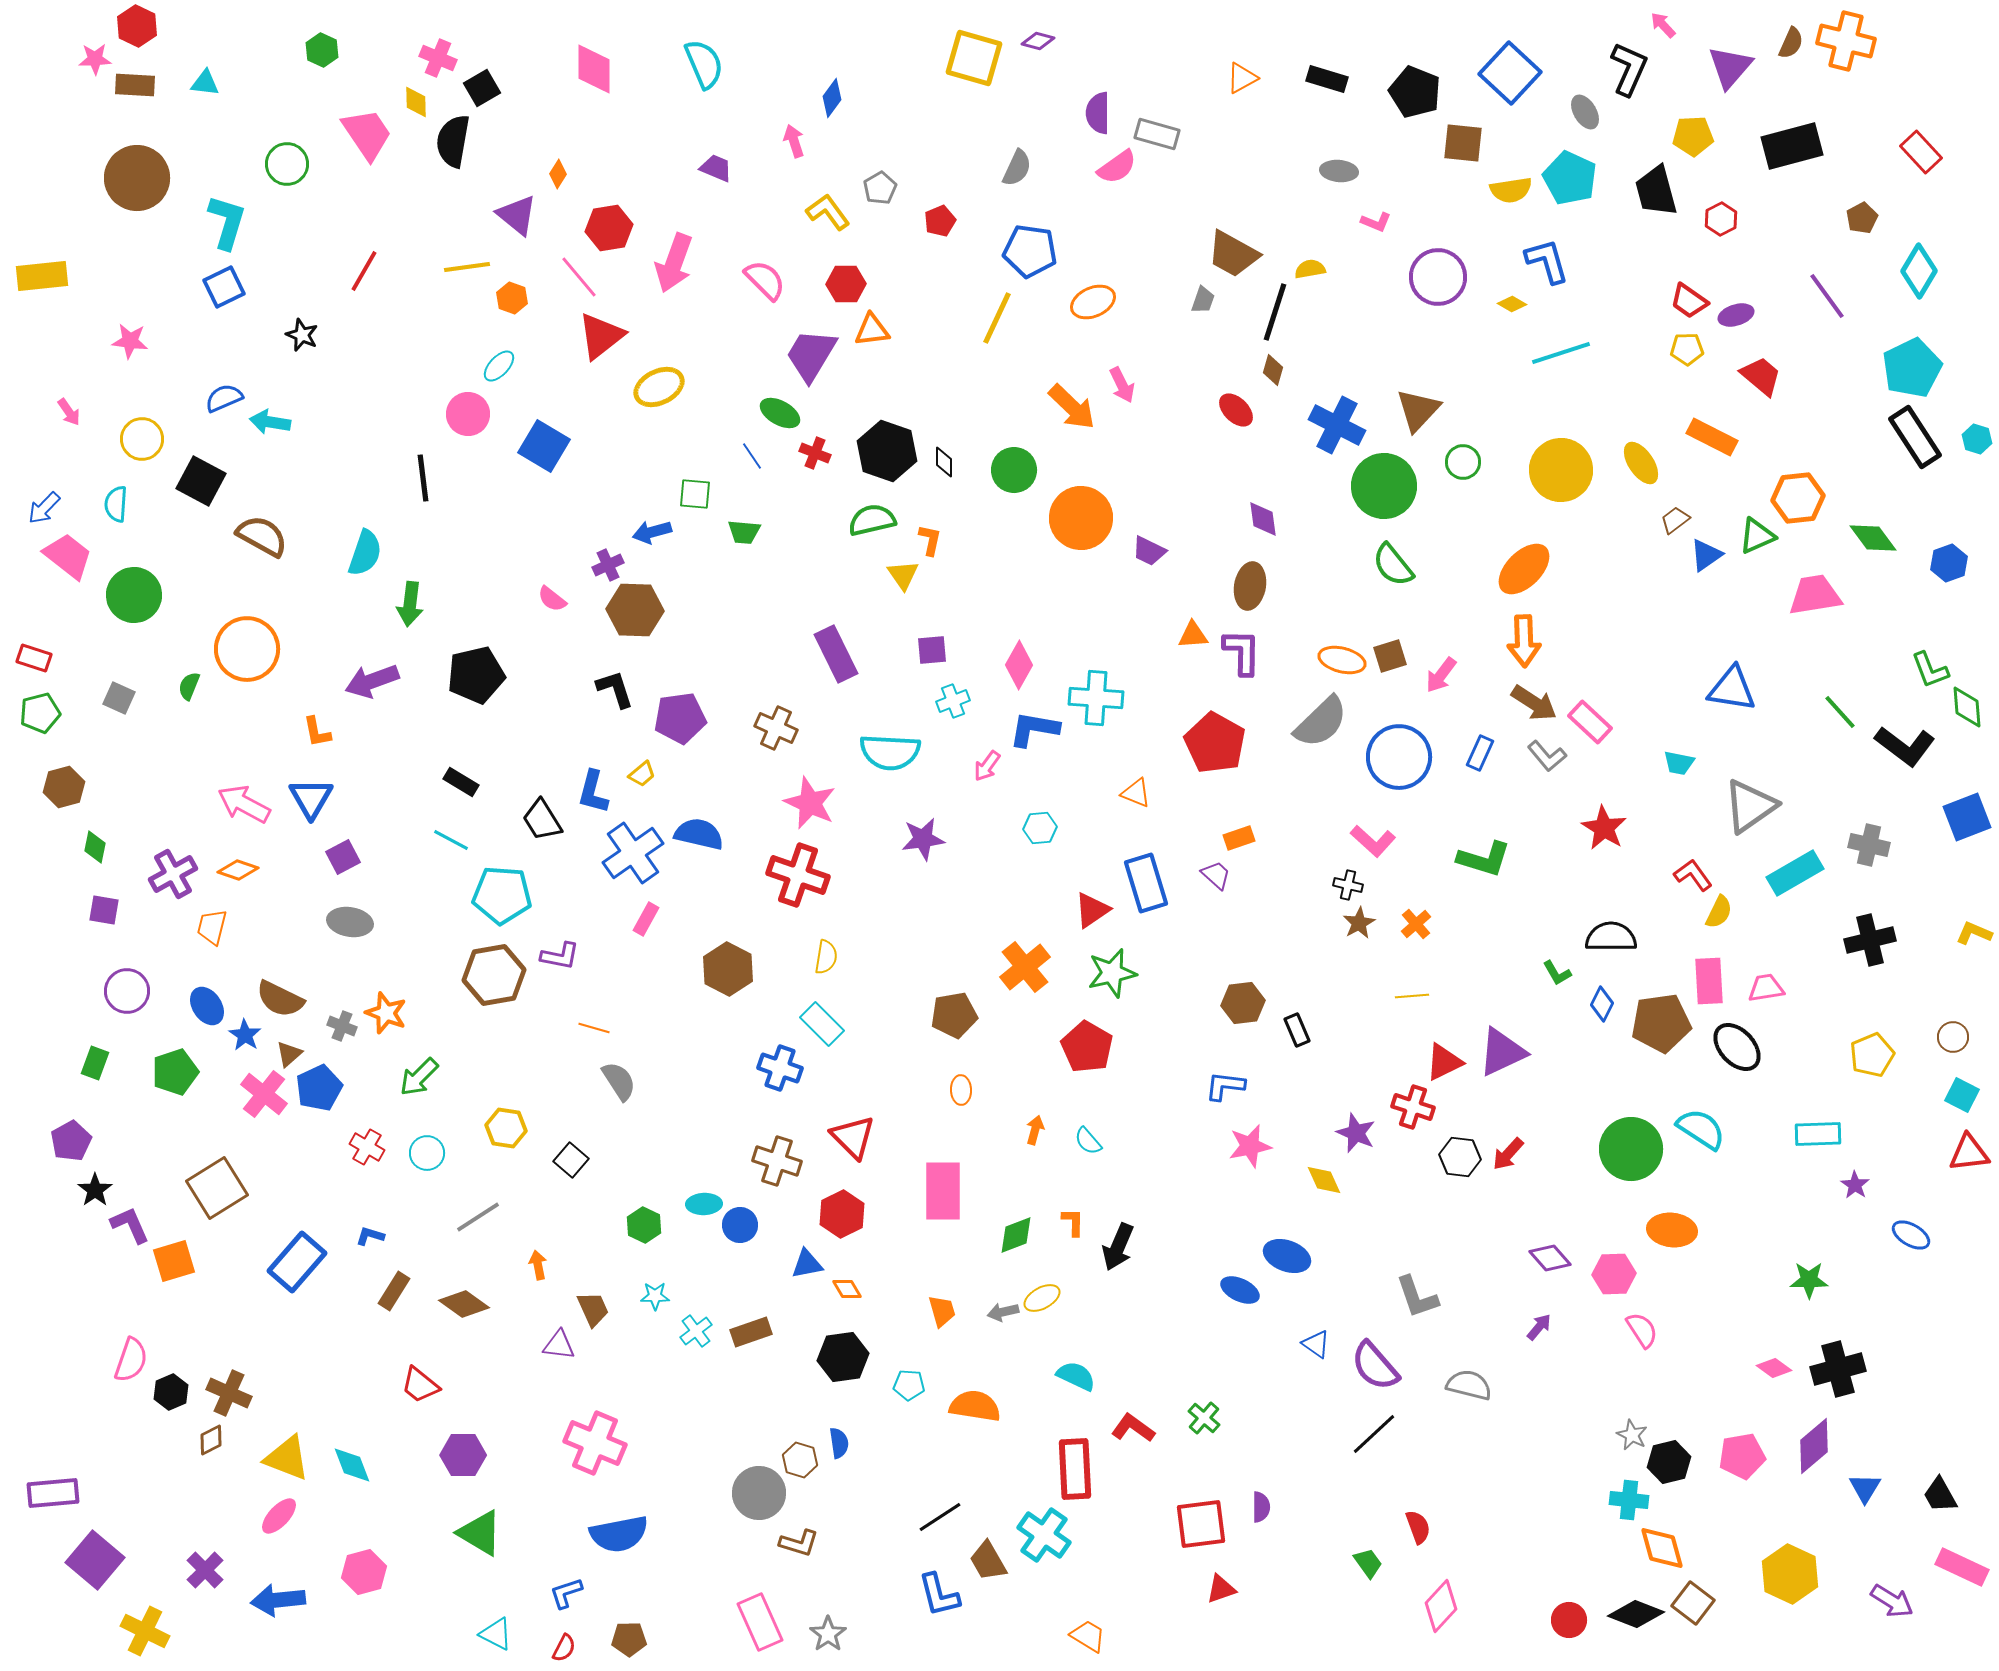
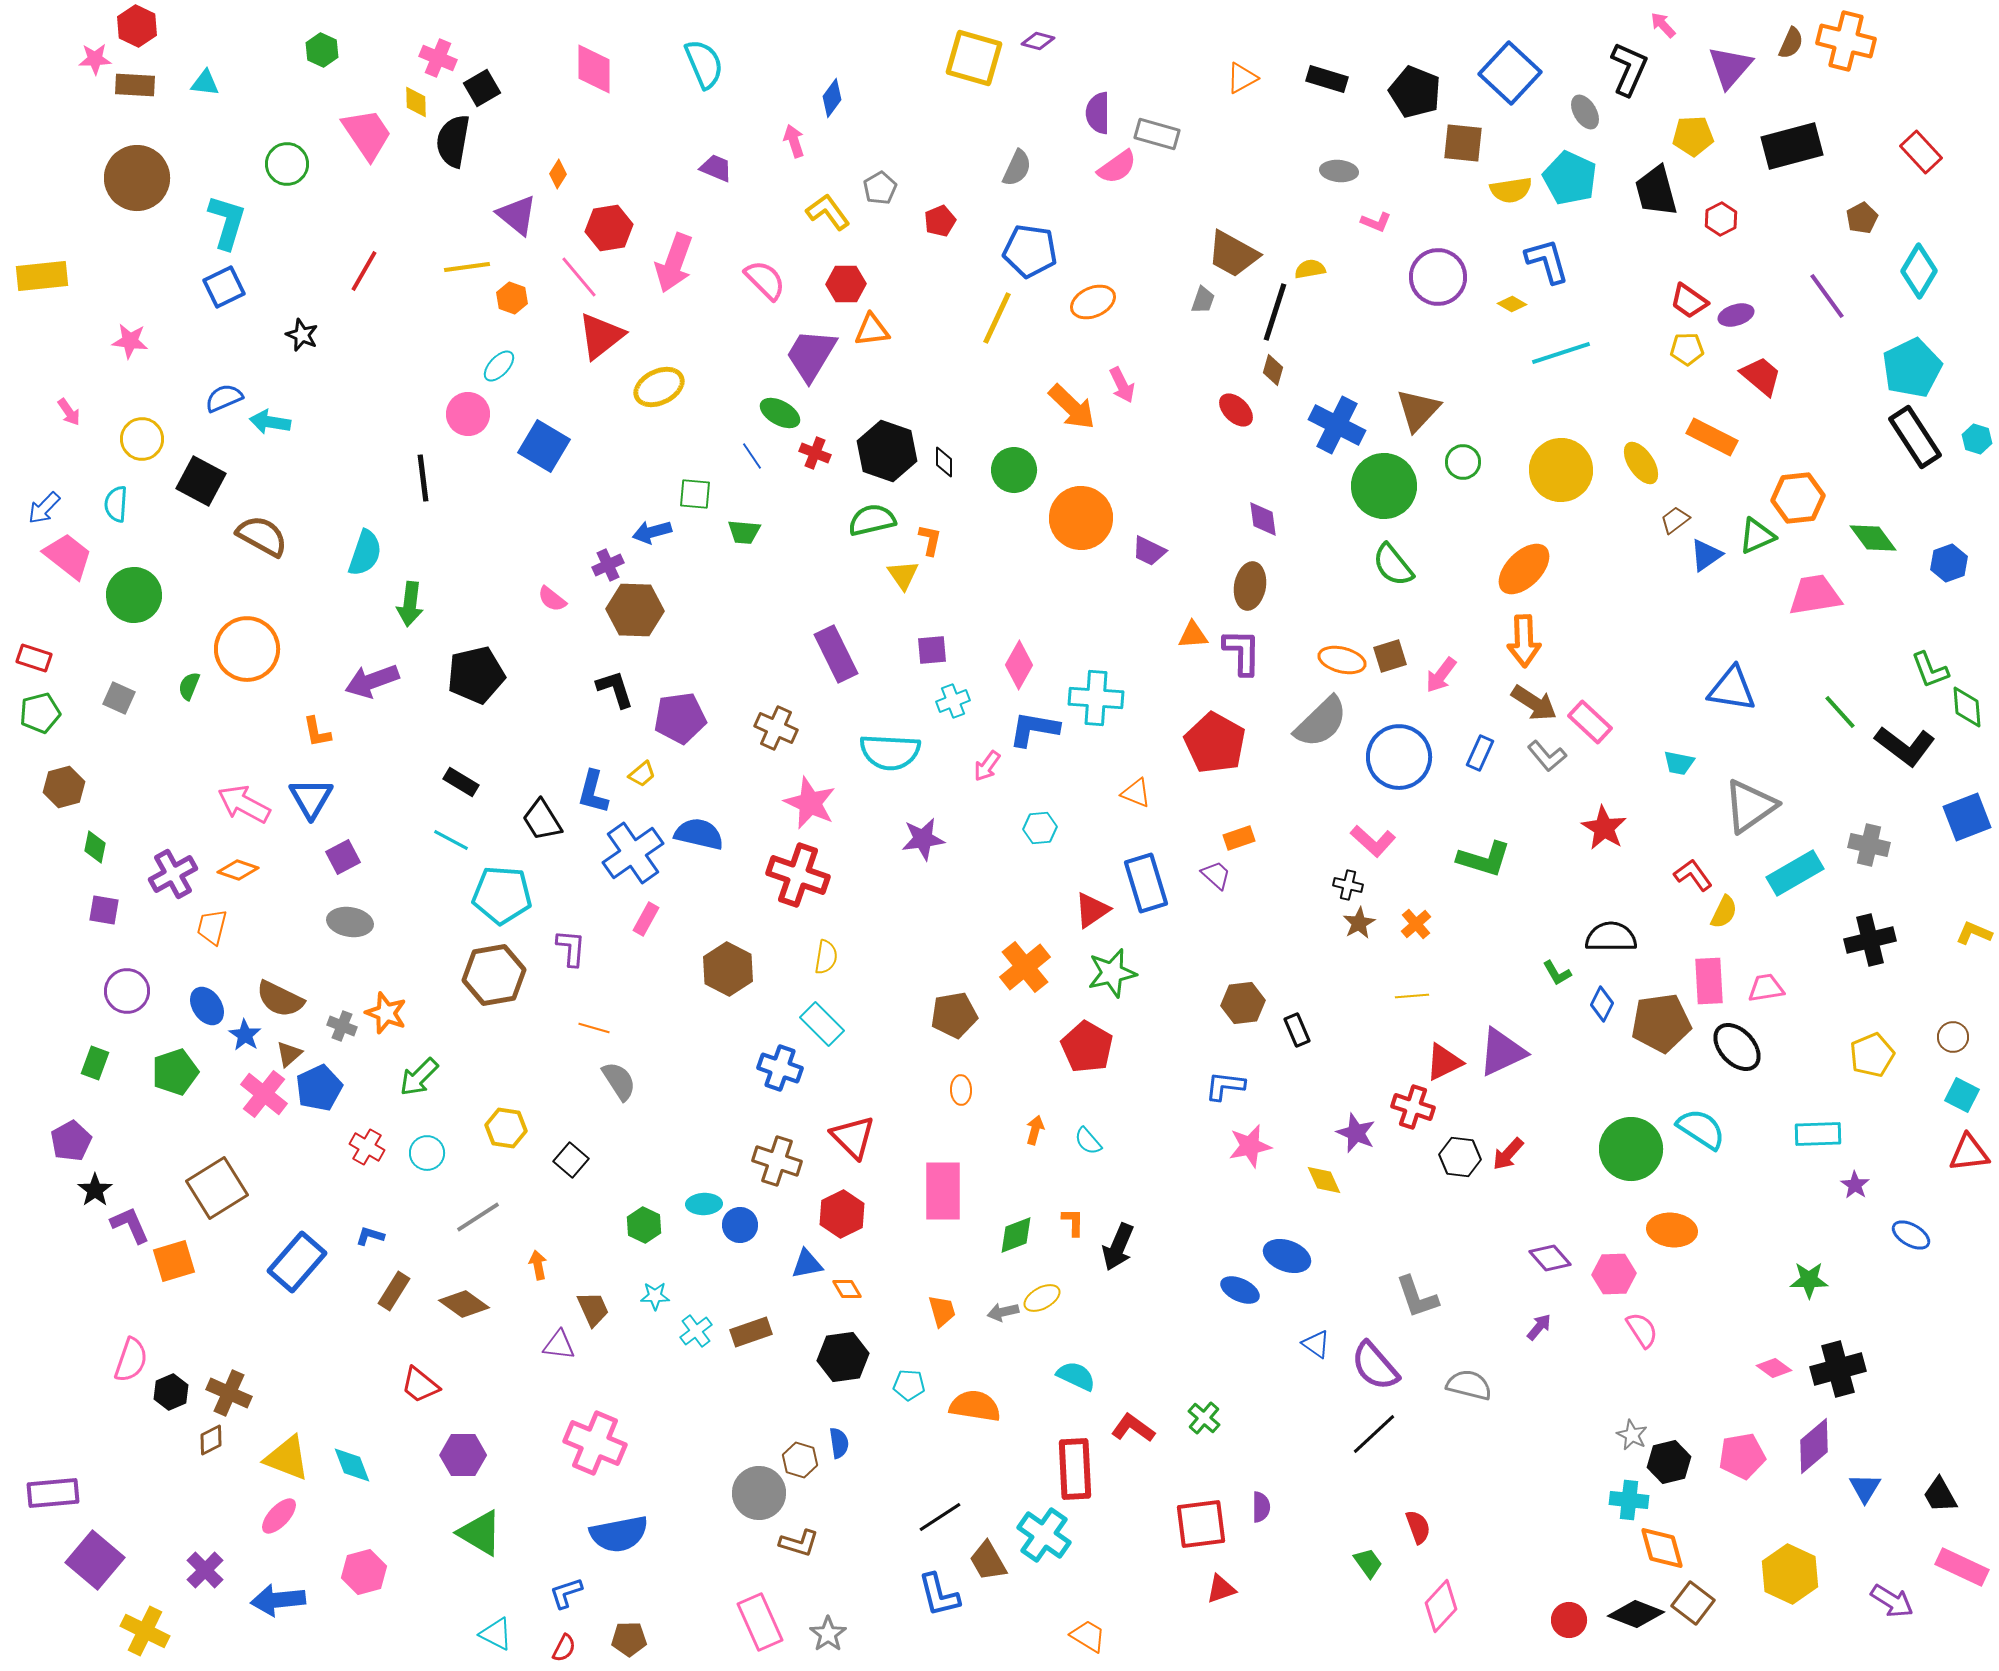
yellow semicircle at (1719, 912): moved 5 px right
purple L-shape at (560, 956): moved 11 px right, 8 px up; rotated 96 degrees counterclockwise
